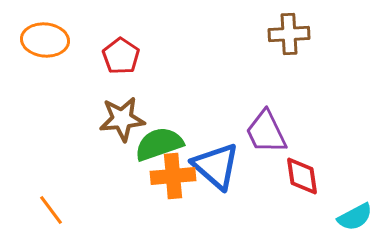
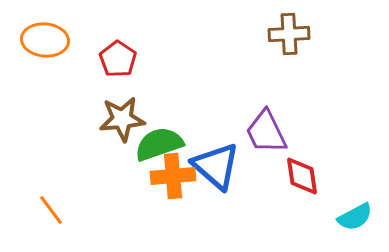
red pentagon: moved 3 px left, 3 px down
